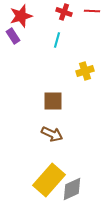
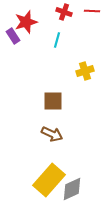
red star: moved 5 px right, 6 px down
